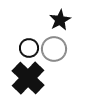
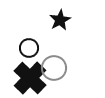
gray circle: moved 19 px down
black cross: moved 2 px right
